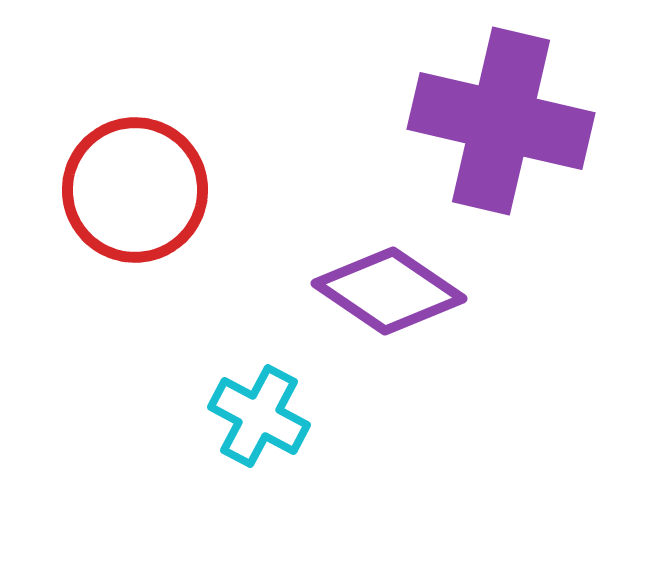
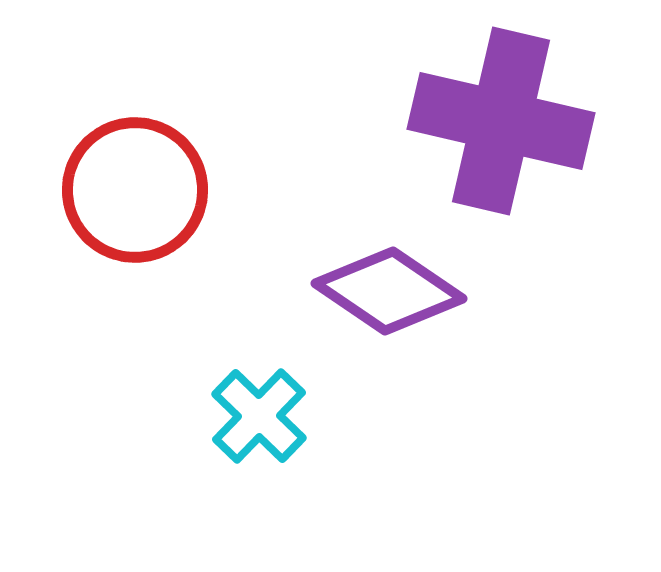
cyan cross: rotated 16 degrees clockwise
